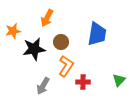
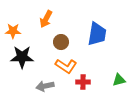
orange arrow: moved 1 px left, 1 px down
orange star: rotated 14 degrees clockwise
black star: moved 12 px left, 8 px down; rotated 10 degrees clockwise
orange L-shape: rotated 90 degrees clockwise
green triangle: rotated 32 degrees clockwise
gray arrow: moved 2 px right; rotated 48 degrees clockwise
